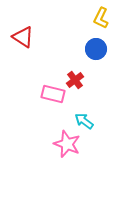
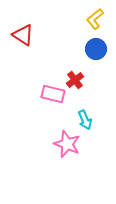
yellow L-shape: moved 6 px left, 1 px down; rotated 25 degrees clockwise
red triangle: moved 2 px up
cyan arrow: moved 1 px right, 1 px up; rotated 150 degrees counterclockwise
